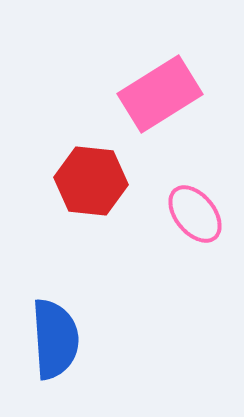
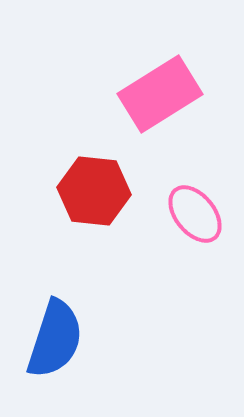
red hexagon: moved 3 px right, 10 px down
blue semicircle: rotated 22 degrees clockwise
